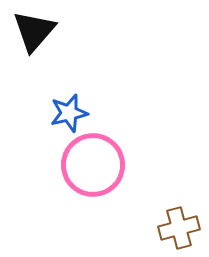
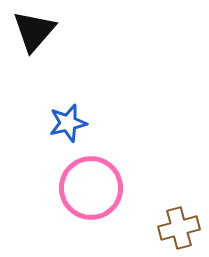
blue star: moved 1 px left, 10 px down
pink circle: moved 2 px left, 23 px down
